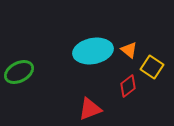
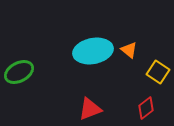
yellow square: moved 6 px right, 5 px down
red diamond: moved 18 px right, 22 px down
